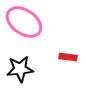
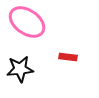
pink ellipse: moved 3 px right
